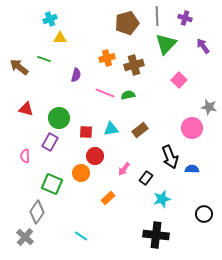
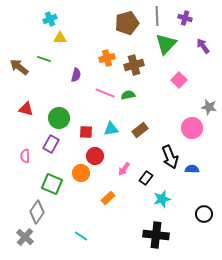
purple rectangle: moved 1 px right, 2 px down
